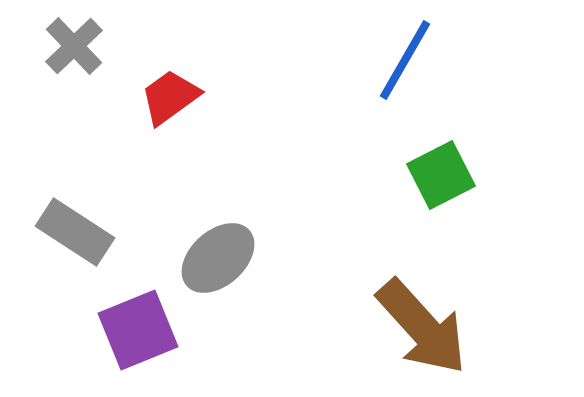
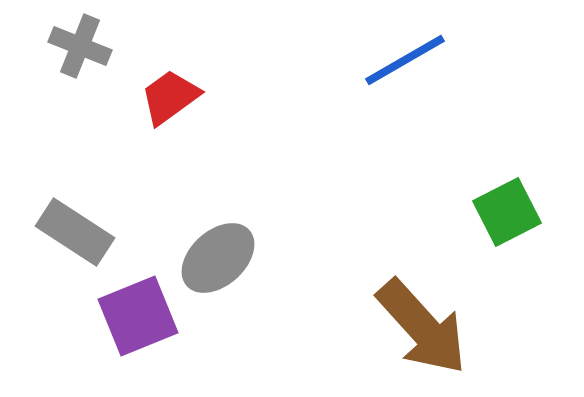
gray cross: moved 6 px right; rotated 24 degrees counterclockwise
blue line: rotated 30 degrees clockwise
green square: moved 66 px right, 37 px down
purple square: moved 14 px up
